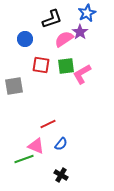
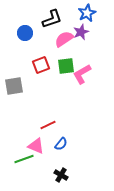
purple star: moved 1 px right; rotated 14 degrees clockwise
blue circle: moved 6 px up
red square: rotated 30 degrees counterclockwise
red line: moved 1 px down
